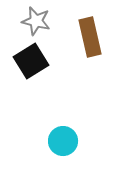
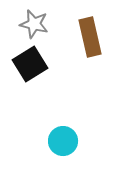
gray star: moved 2 px left, 3 px down
black square: moved 1 px left, 3 px down
